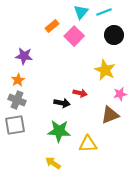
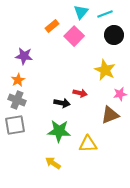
cyan line: moved 1 px right, 2 px down
